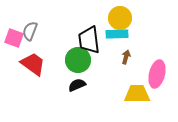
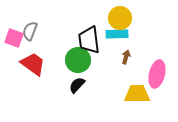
black semicircle: rotated 24 degrees counterclockwise
